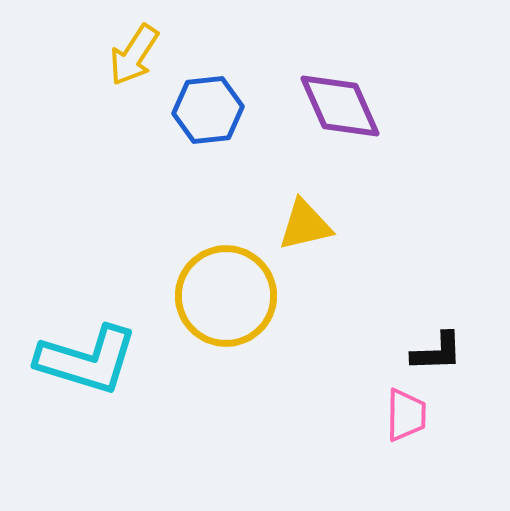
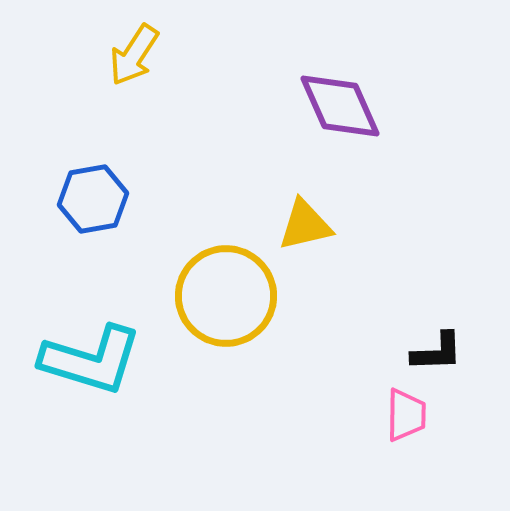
blue hexagon: moved 115 px left, 89 px down; rotated 4 degrees counterclockwise
cyan L-shape: moved 4 px right
